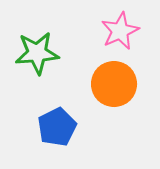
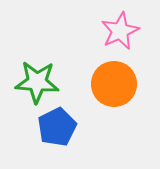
green star: moved 29 px down; rotated 9 degrees clockwise
